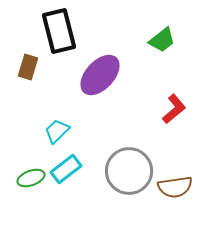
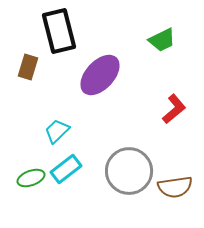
green trapezoid: rotated 12 degrees clockwise
